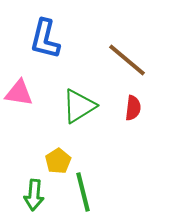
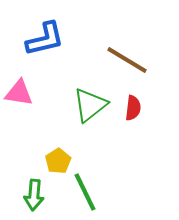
blue L-shape: rotated 117 degrees counterclockwise
brown line: rotated 9 degrees counterclockwise
green triangle: moved 11 px right, 1 px up; rotated 6 degrees counterclockwise
green line: moved 2 px right; rotated 12 degrees counterclockwise
